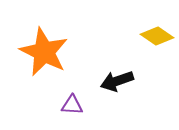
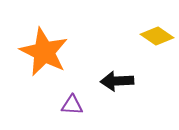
black arrow: rotated 16 degrees clockwise
